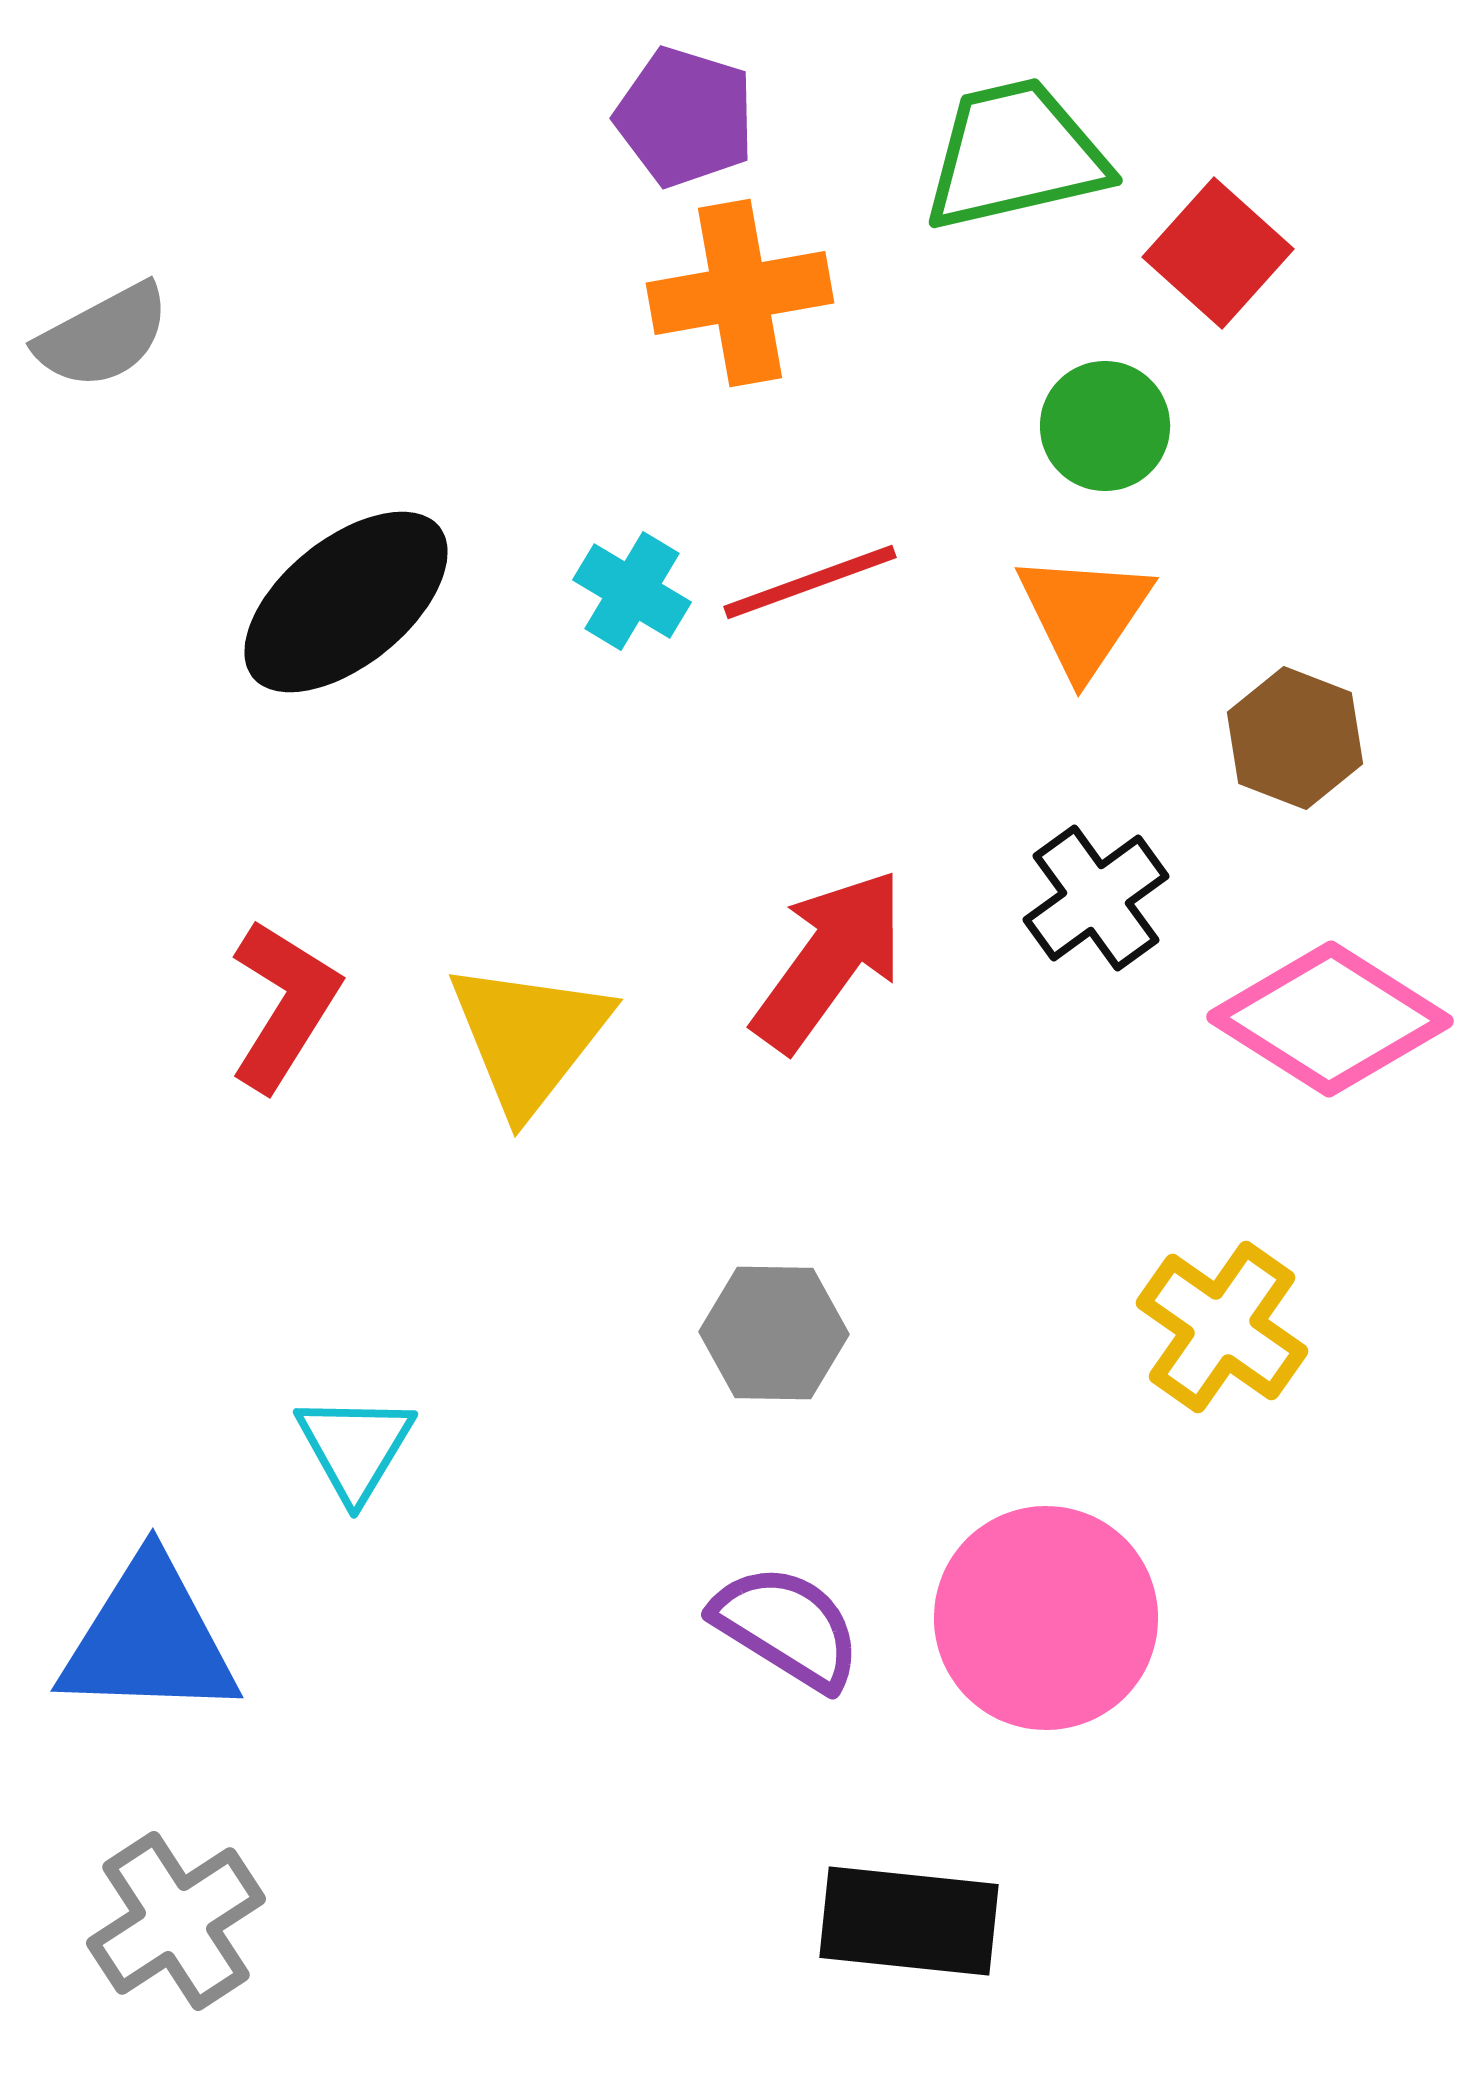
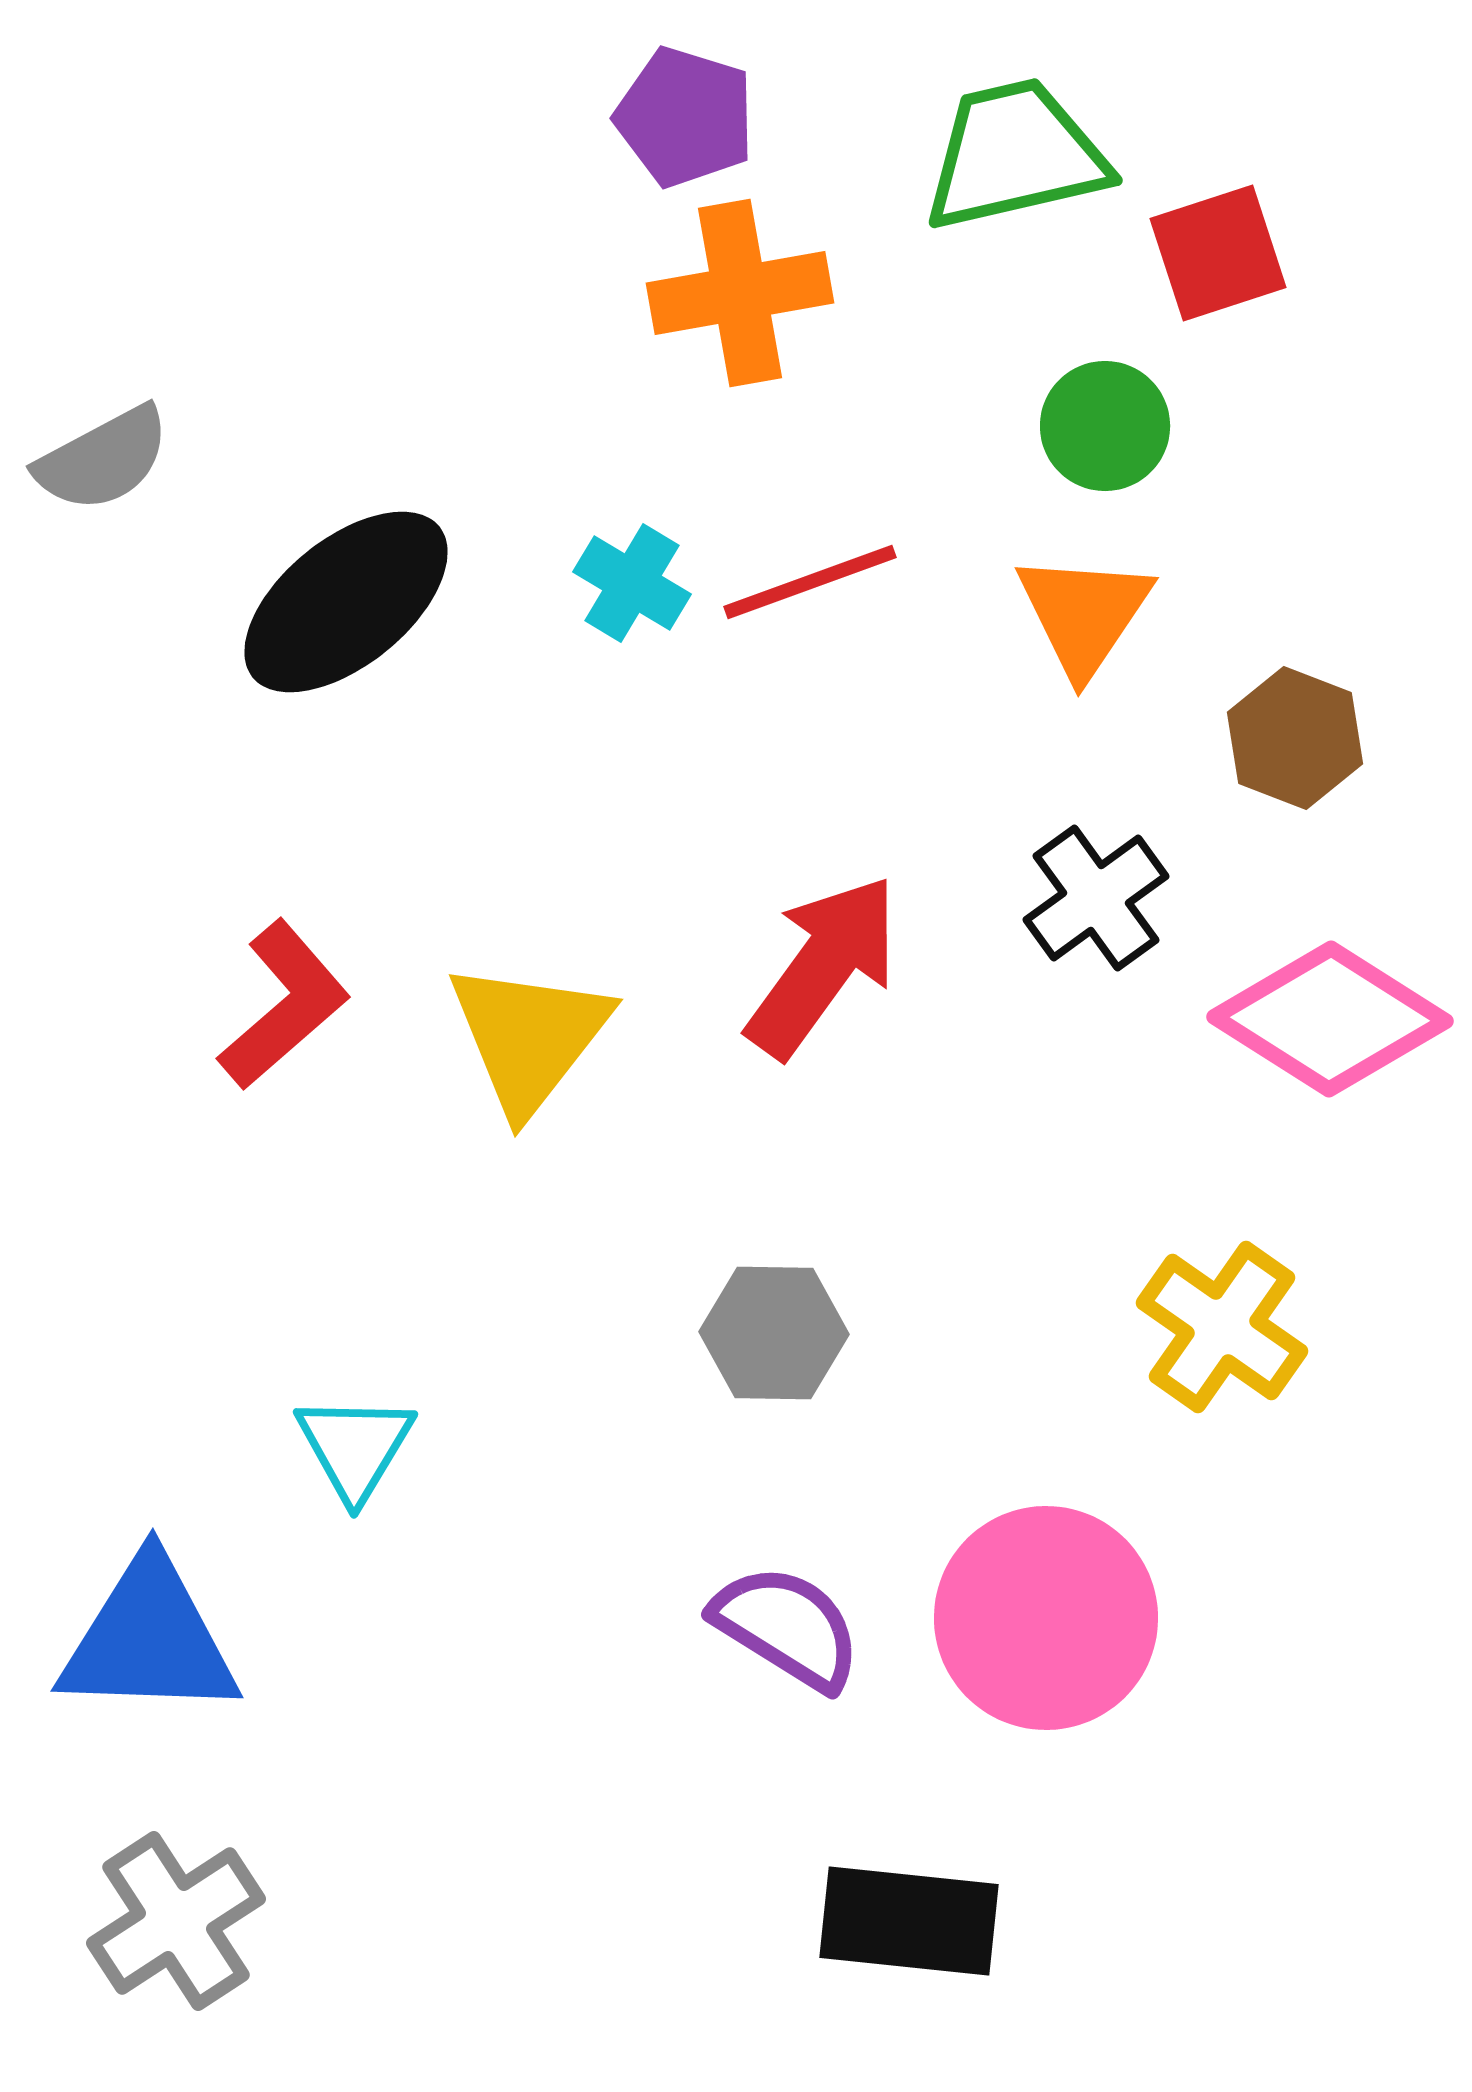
red square: rotated 30 degrees clockwise
gray semicircle: moved 123 px down
cyan cross: moved 8 px up
red arrow: moved 6 px left, 6 px down
red L-shape: rotated 17 degrees clockwise
